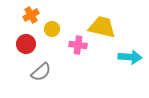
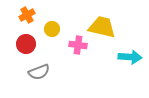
orange cross: moved 4 px left
gray semicircle: moved 2 px left; rotated 20 degrees clockwise
